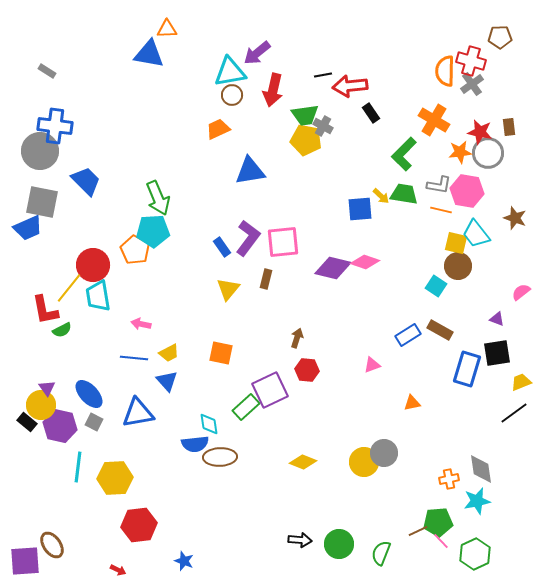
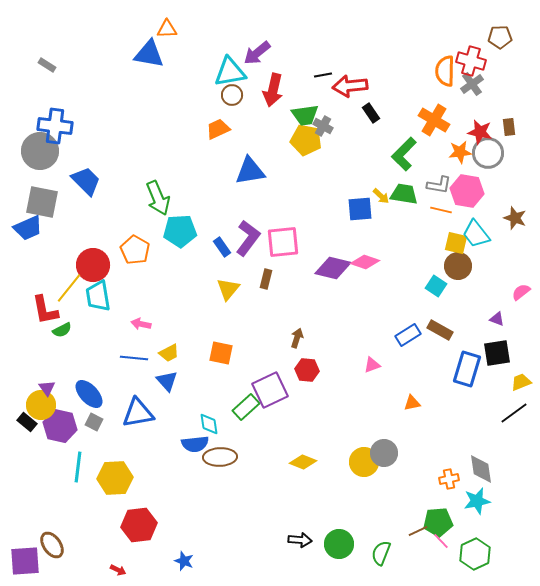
gray rectangle at (47, 71): moved 6 px up
cyan pentagon at (153, 231): moved 27 px right
